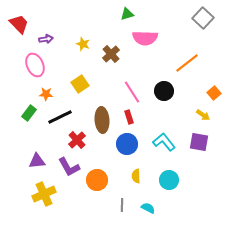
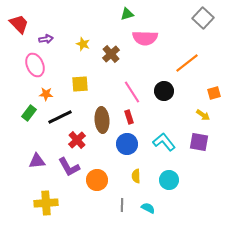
yellow square: rotated 30 degrees clockwise
orange square: rotated 24 degrees clockwise
yellow cross: moved 2 px right, 9 px down; rotated 20 degrees clockwise
